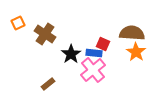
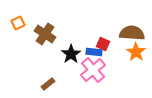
blue rectangle: moved 1 px up
